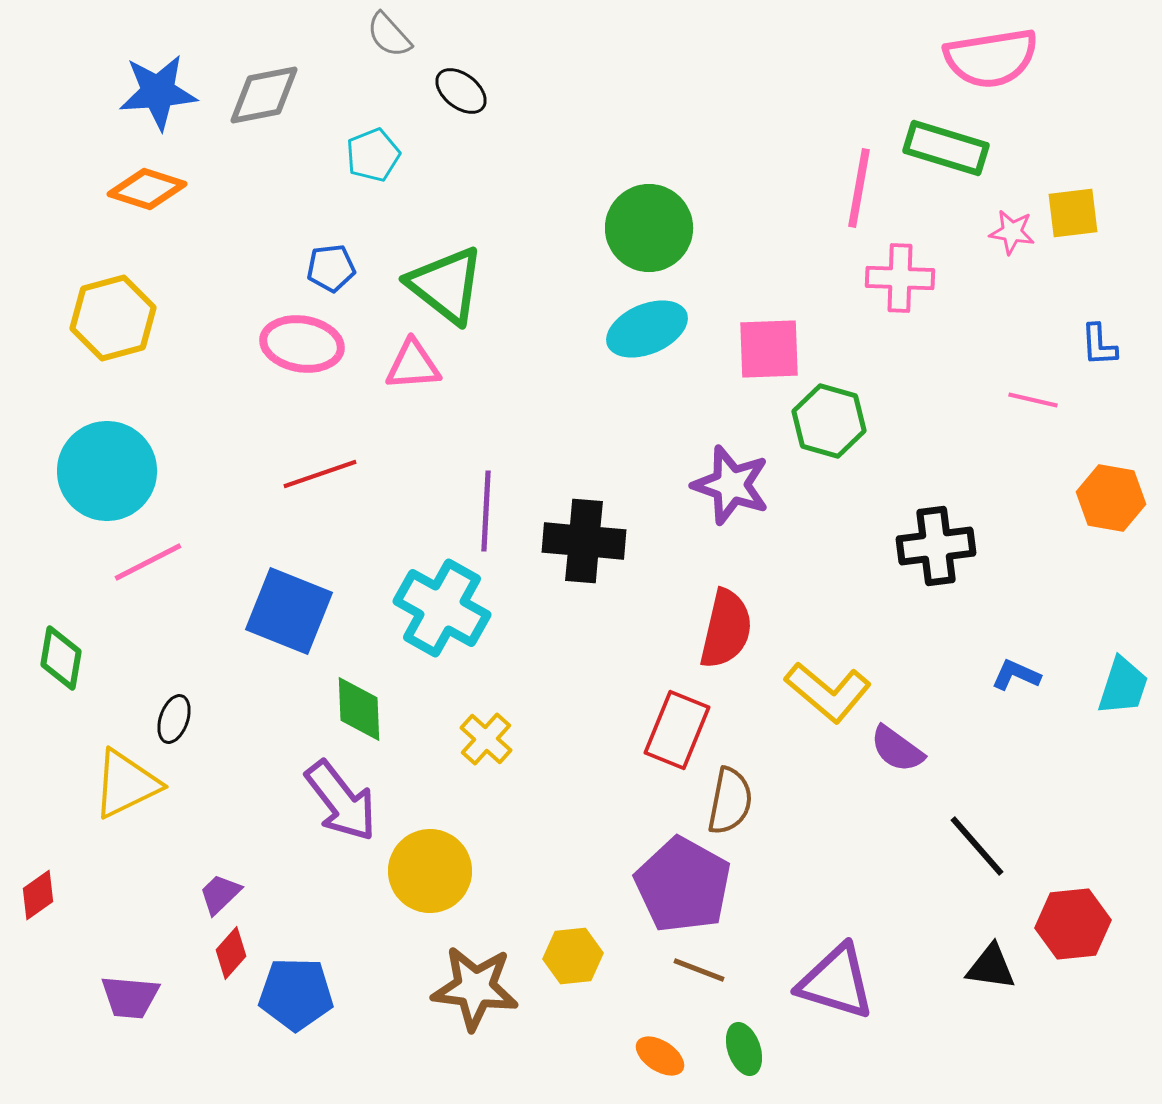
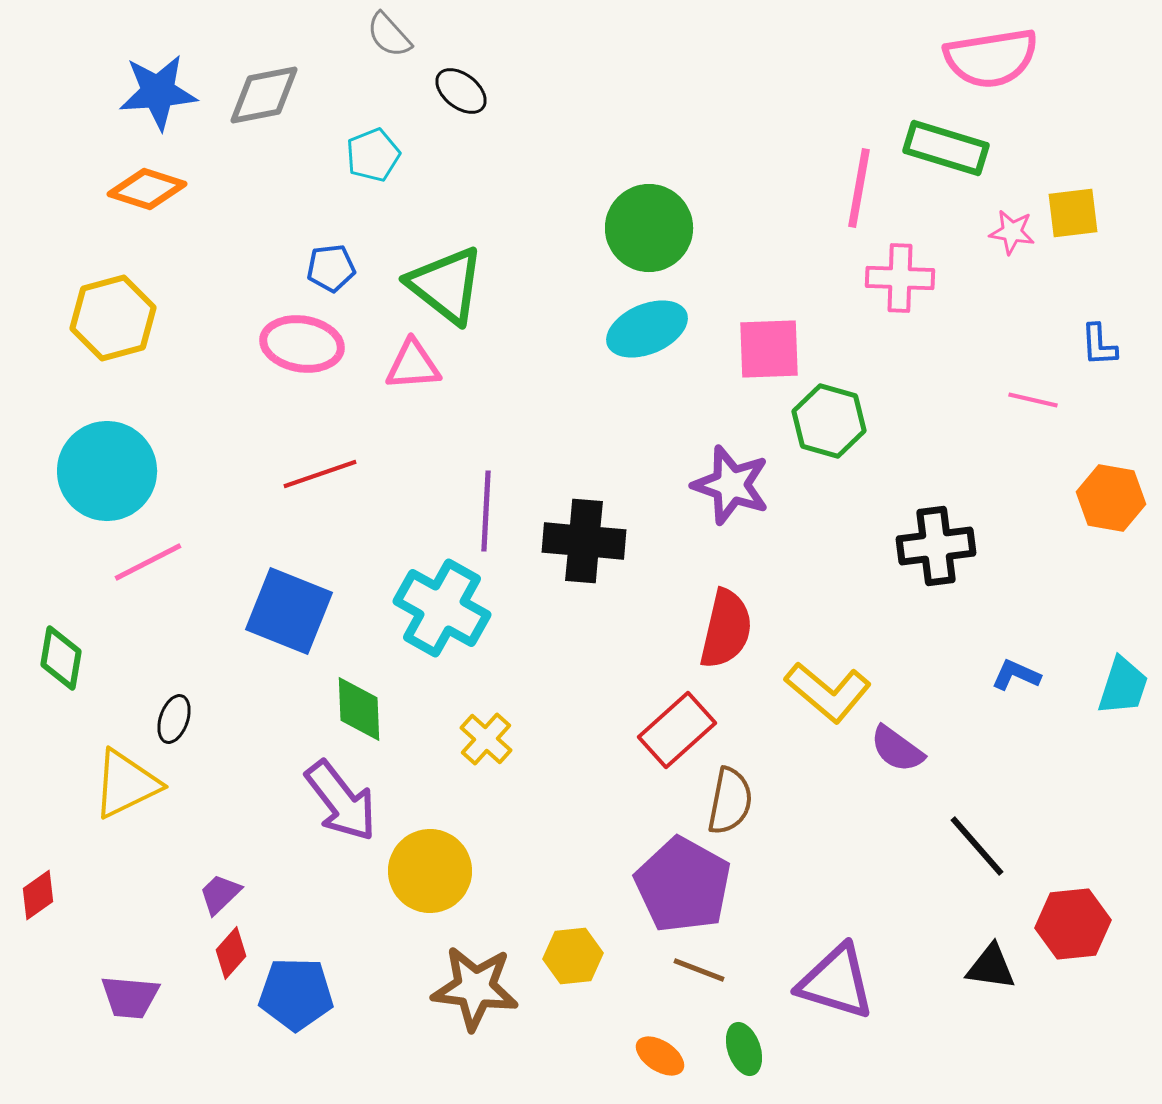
red rectangle at (677, 730): rotated 26 degrees clockwise
